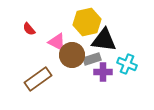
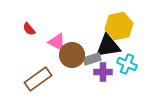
yellow hexagon: moved 32 px right, 4 px down
black triangle: moved 4 px right, 6 px down; rotated 16 degrees counterclockwise
